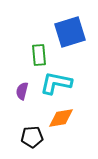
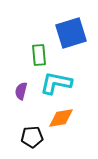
blue square: moved 1 px right, 1 px down
purple semicircle: moved 1 px left
